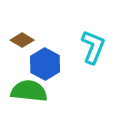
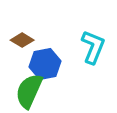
blue hexagon: rotated 20 degrees clockwise
green semicircle: rotated 72 degrees counterclockwise
